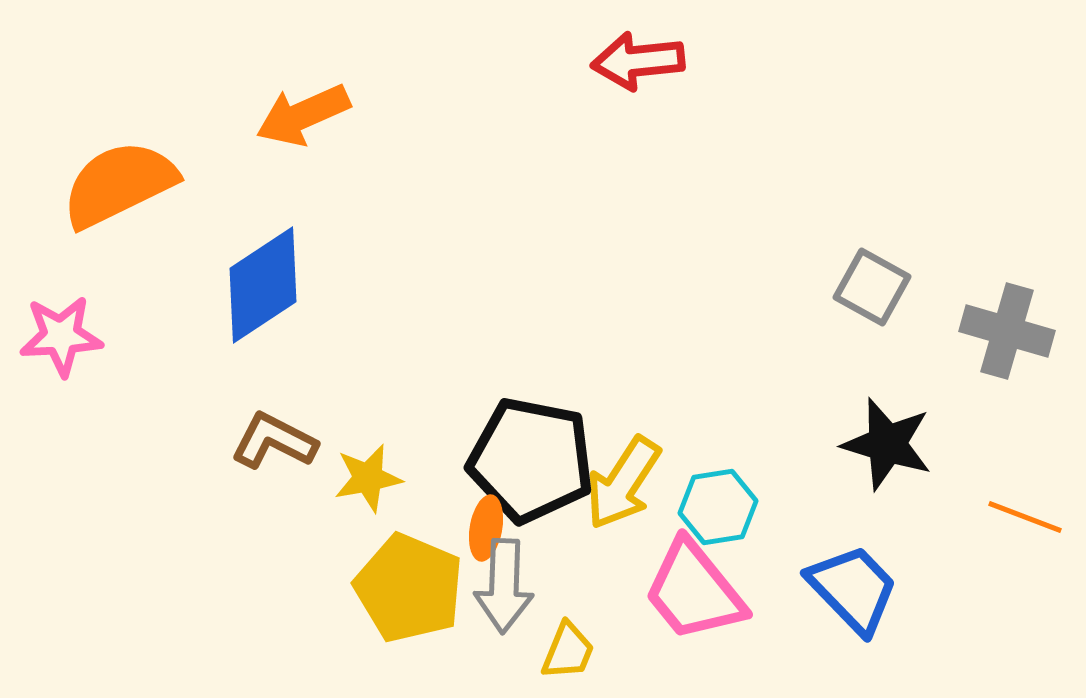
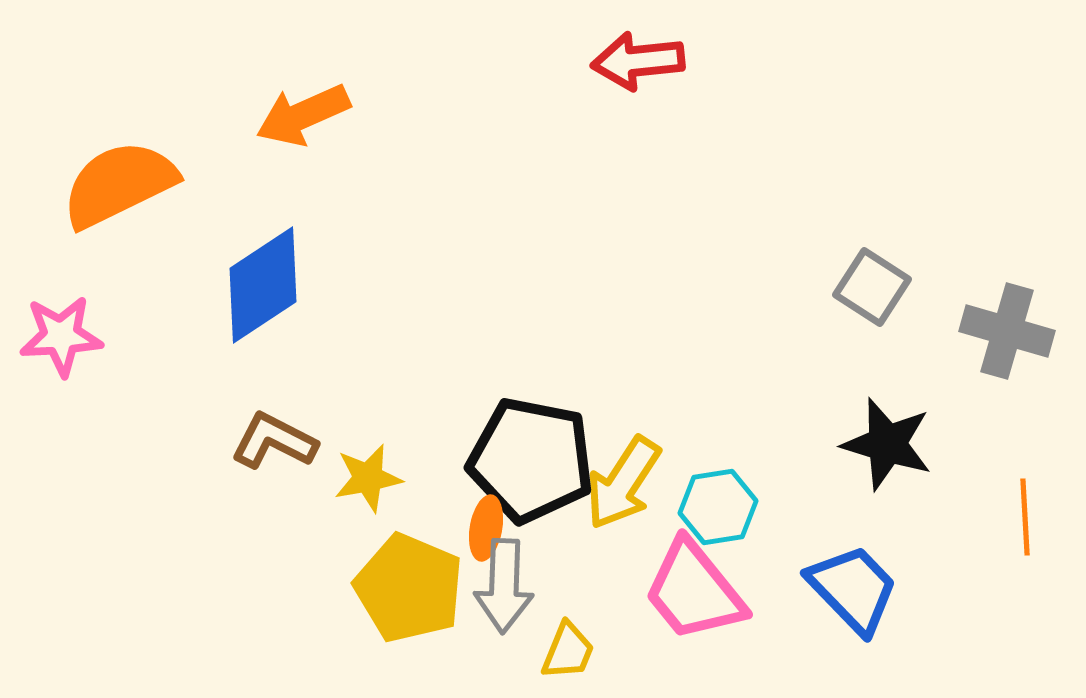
gray square: rotated 4 degrees clockwise
orange line: rotated 66 degrees clockwise
